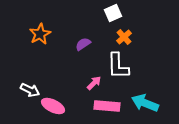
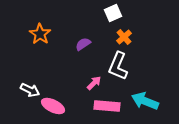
orange star: rotated 10 degrees counterclockwise
white L-shape: rotated 24 degrees clockwise
cyan arrow: moved 2 px up
